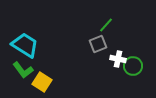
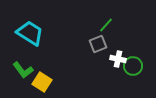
cyan trapezoid: moved 5 px right, 12 px up
